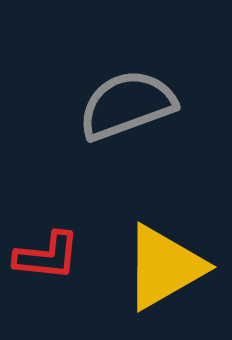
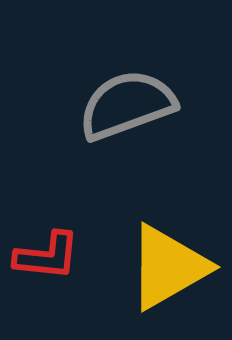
yellow triangle: moved 4 px right
